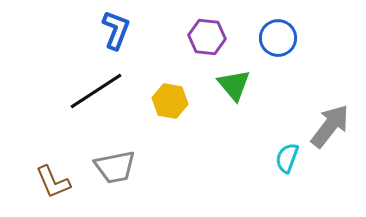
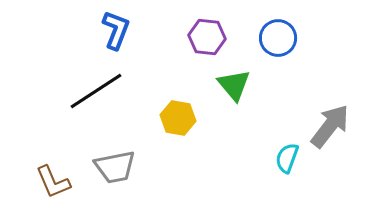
yellow hexagon: moved 8 px right, 17 px down
